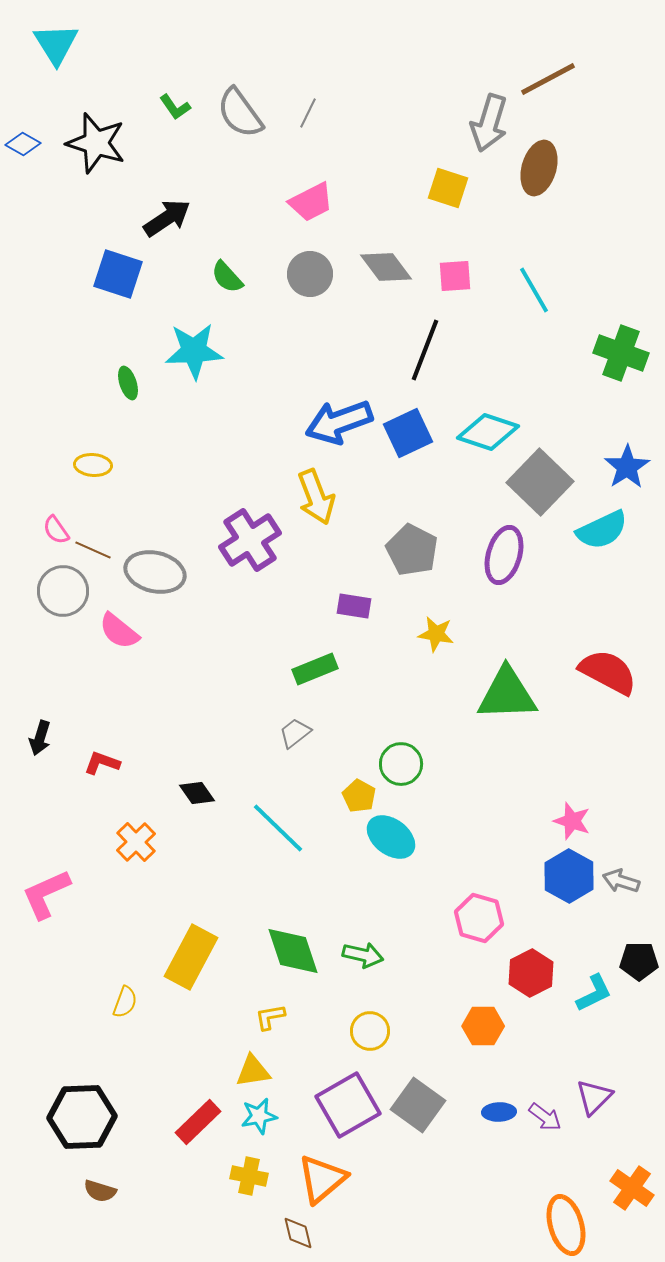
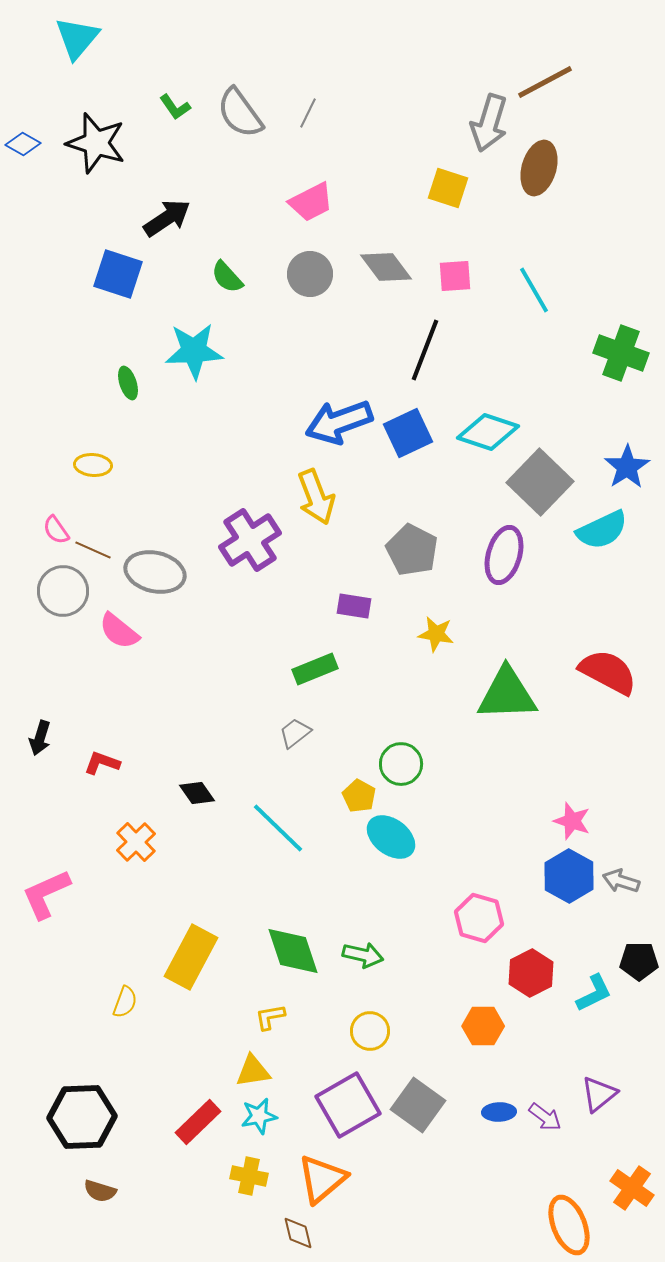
cyan triangle at (56, 44): moved 21 px right, 6 px up; rotated 12 degrees clockwise
brown line at (548, 79): moved 3 px left, 3 px down
purple triangle at (594, 1097): moved 5 px right, 3 px up; rotated 6 degrees clockwise
orange ellipse at (566, 1225): moved 3 px right; rotated 6 degrees counterclockwise
